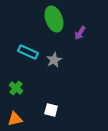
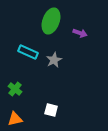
green ellipse: moved 3 px left, 2 px down; rotated 40 degrees clockwise
purple arrow: rotated 104 degrees counterclockwise
green cross: moved 1 px left, 1 px down
